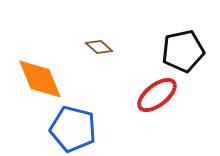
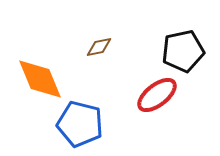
brown diamond: rotated 52 degrees counterclockwise
blue pentagon: moved 7 px right, 5 px up
